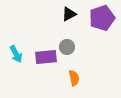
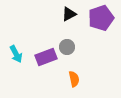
purple pentagon: moved 1 px left
purple rectangle: rotated 15 degrees counterclockwise
orange semicircle: moved 1 px down
